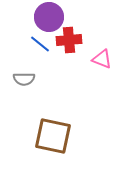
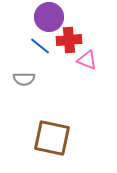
blue line: moved 2 px down
pink triangle: moved 15 px left, 1 px down
brown square: moved 1 px left, 2 px down
